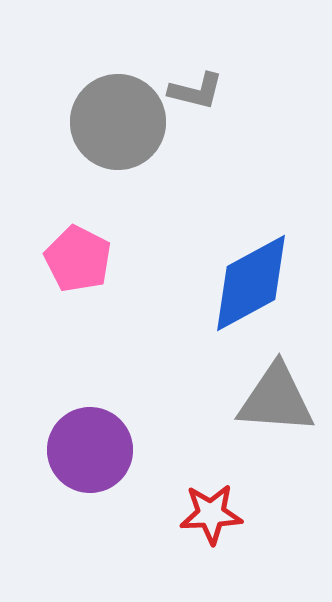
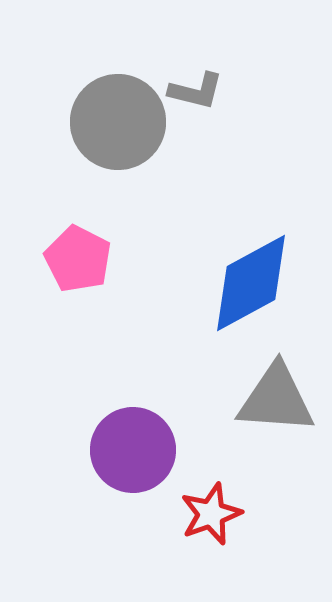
purple circle: moved 43 px right
red star: rotated 18 degrees counterclockwise
